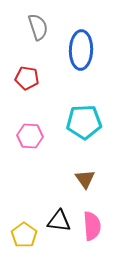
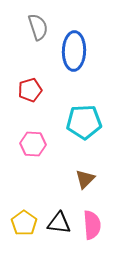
blue ellipse: moved 7 px left, 1 px down
red pentagon: moved 3 px right, 12 px down; rotated 25 degrees counterclockwise
pink hexagon: moved 3 px right, 8 px down
brown triangle: rotated 20 degrees clockwise
black triangle: moved 2 px down
pink semicircle: moved 1 px up
yellow pentagon: moved 12 px up
